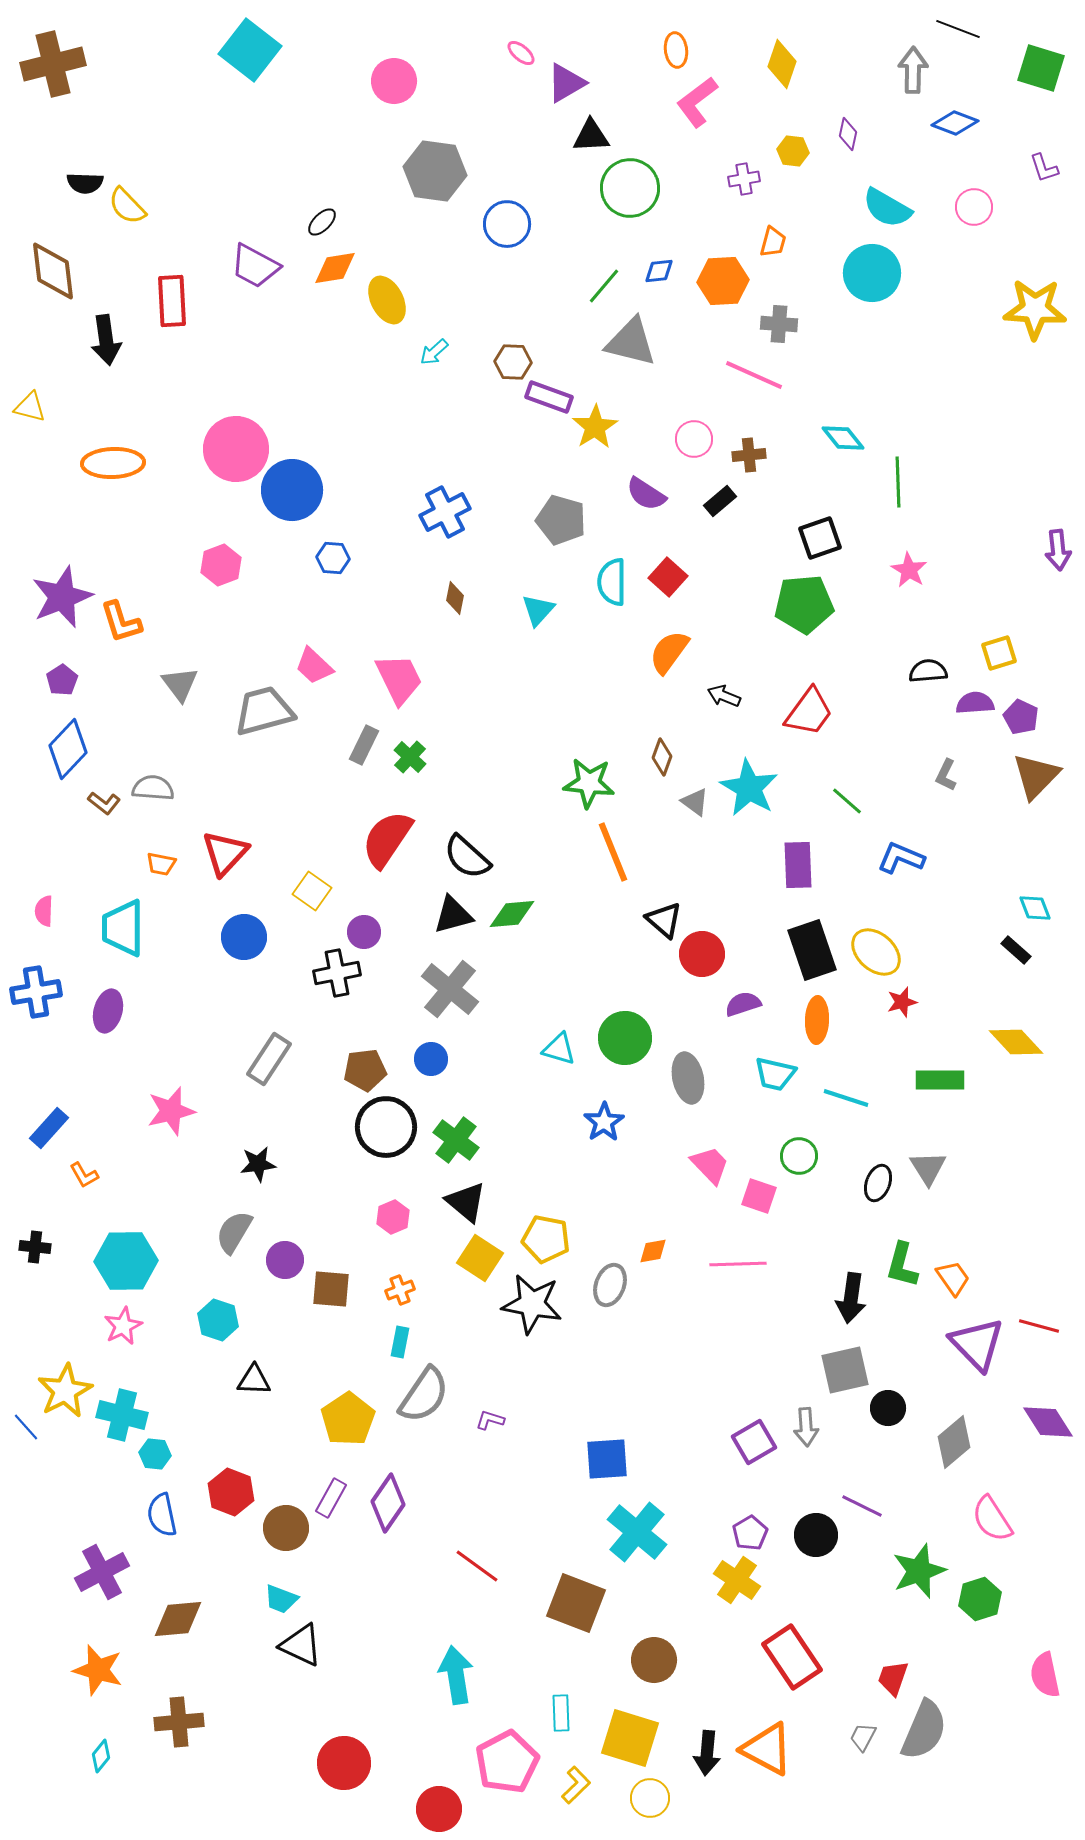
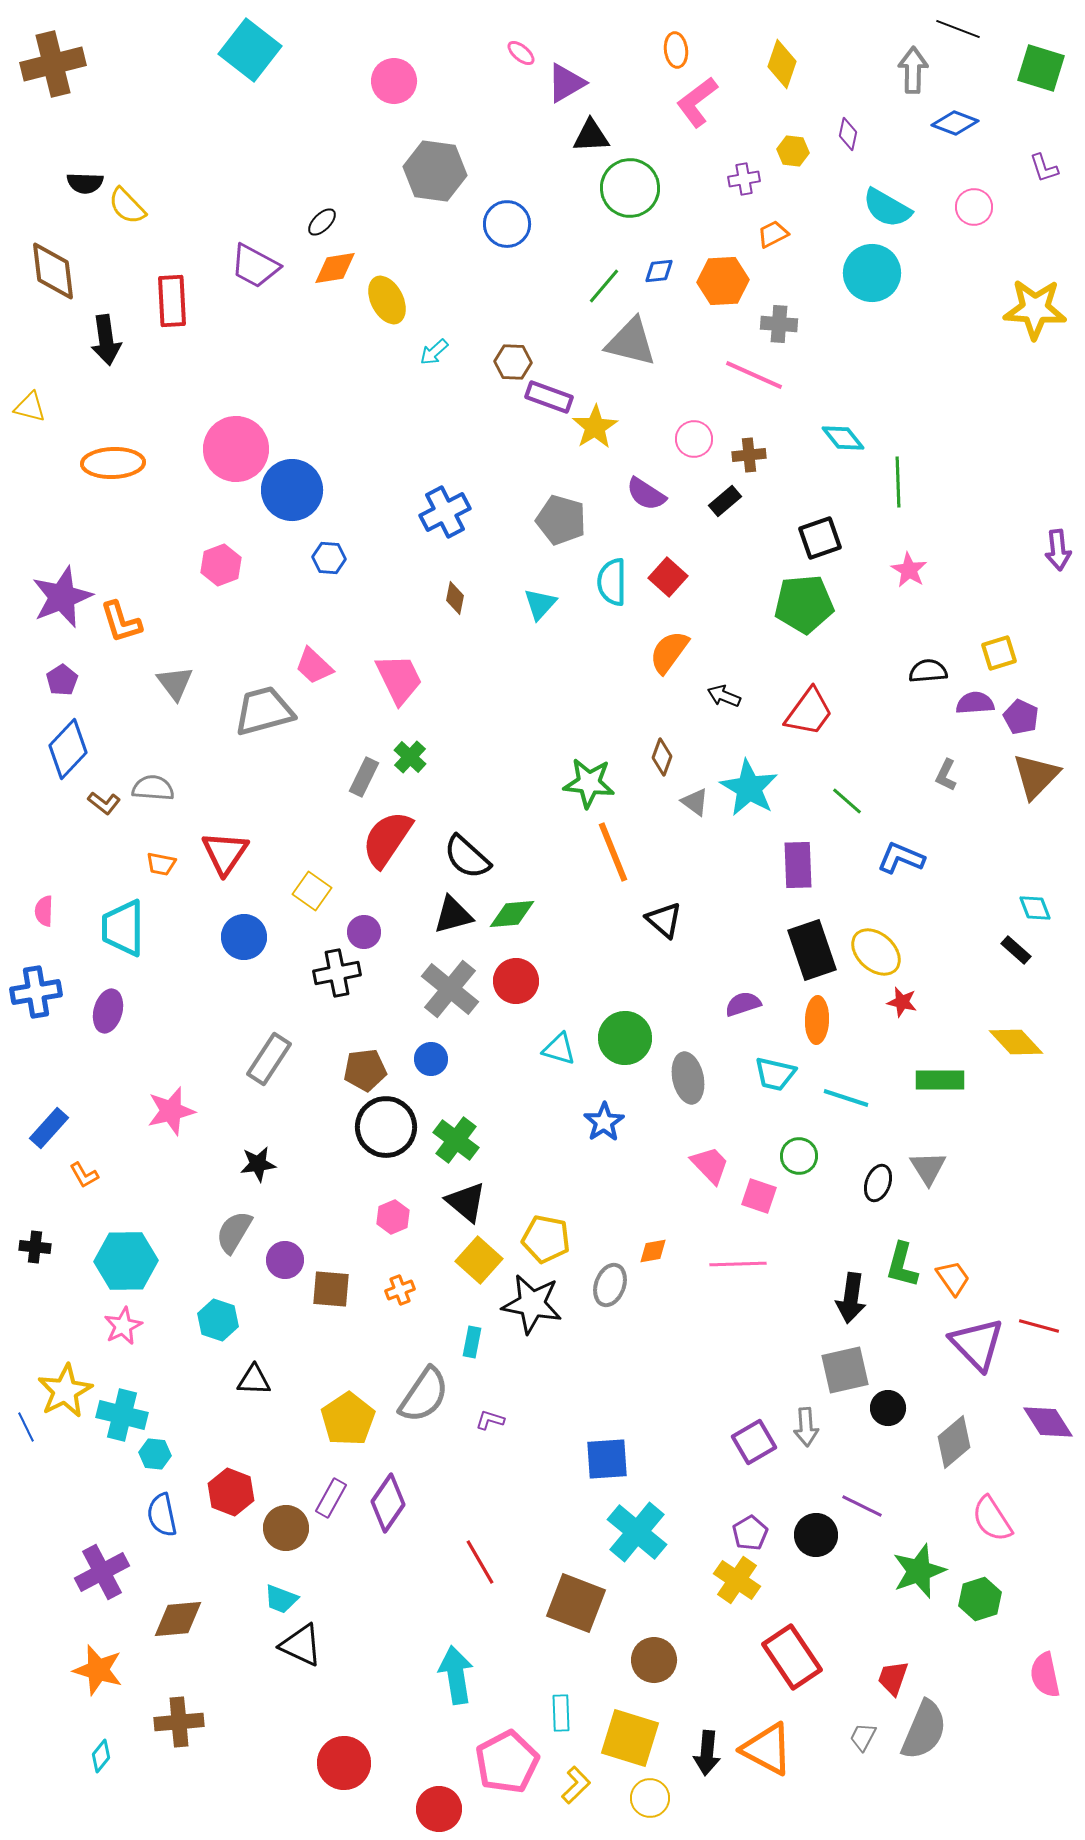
orange trapezoid at (773, 242): moved 8 px up; rotated 132 degrees counterclockwise
black rectangle at (720, 501): moved 5 px right
blue hexagon at (333, 558): moved 4 px left
cyan triangle at (538, 610): moved 2 px right, 6 px up
gray triangle at (180, 684): moved 5 px left, 1 px up
gray rectangle at (364, 745): moved 32 px down
red triangle at (225, 853): rotated 9 degrees counterclockwise
red circle at (702, 954): moved 186 px left, 27 px down
red star at (902, 1002): rotated 28 degrees clockwise
yellow square at (480, 1258): moved 1 px left, 2 px down; rotated 9 degrees clockwise
cyan rectangle at (400, 1342): moved 72 px right
blue line at (26, 1427): rotated 16 degrees clockwise
red line at (477, 1566): moved 3 px right, 4 px up; rotated 24 degrees clockwise
